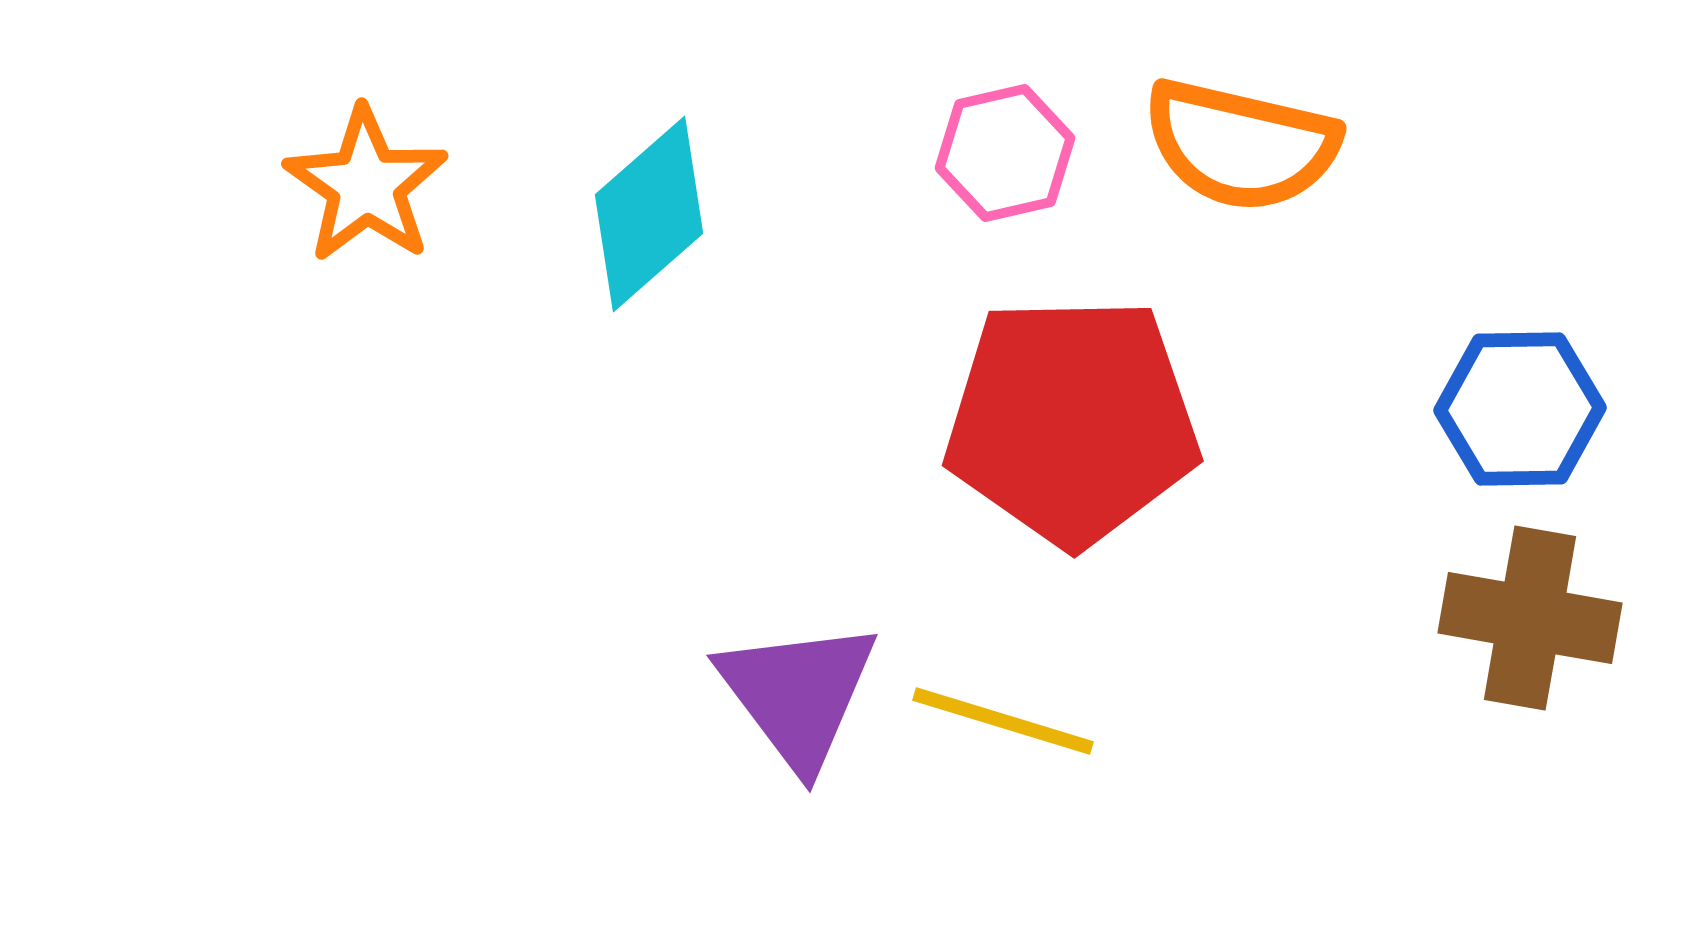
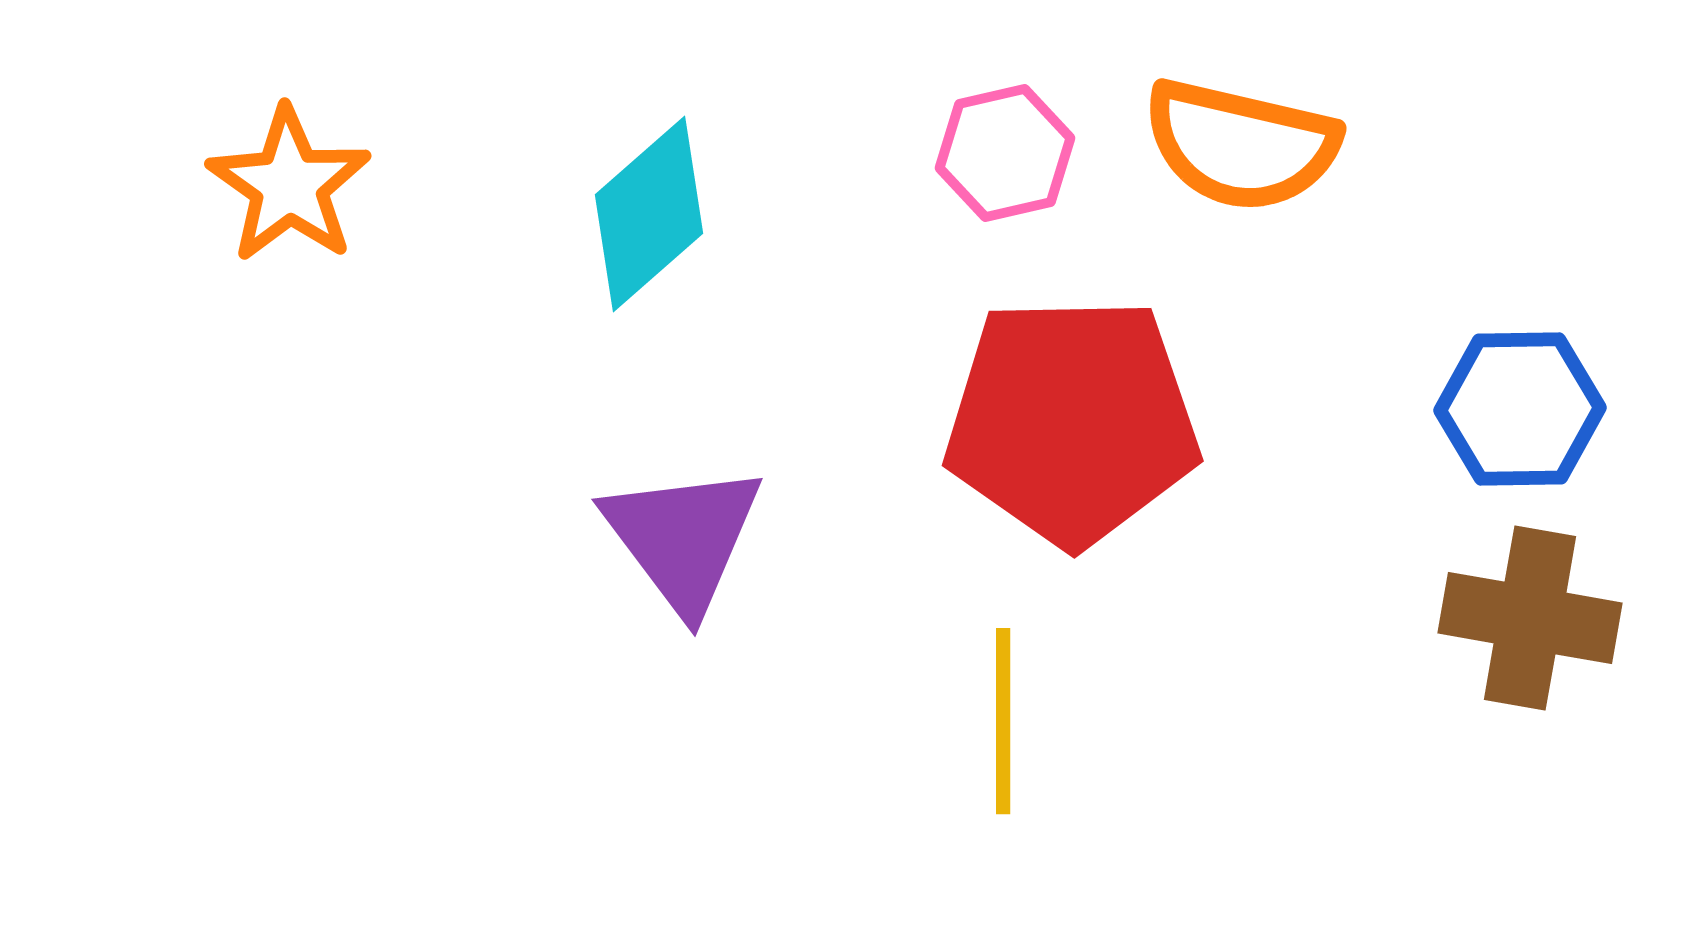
orange star: moved 77 px left
purple triangle: moved 115 px left, 156 px up
yellow line: rotated 73 degrees clockwise
